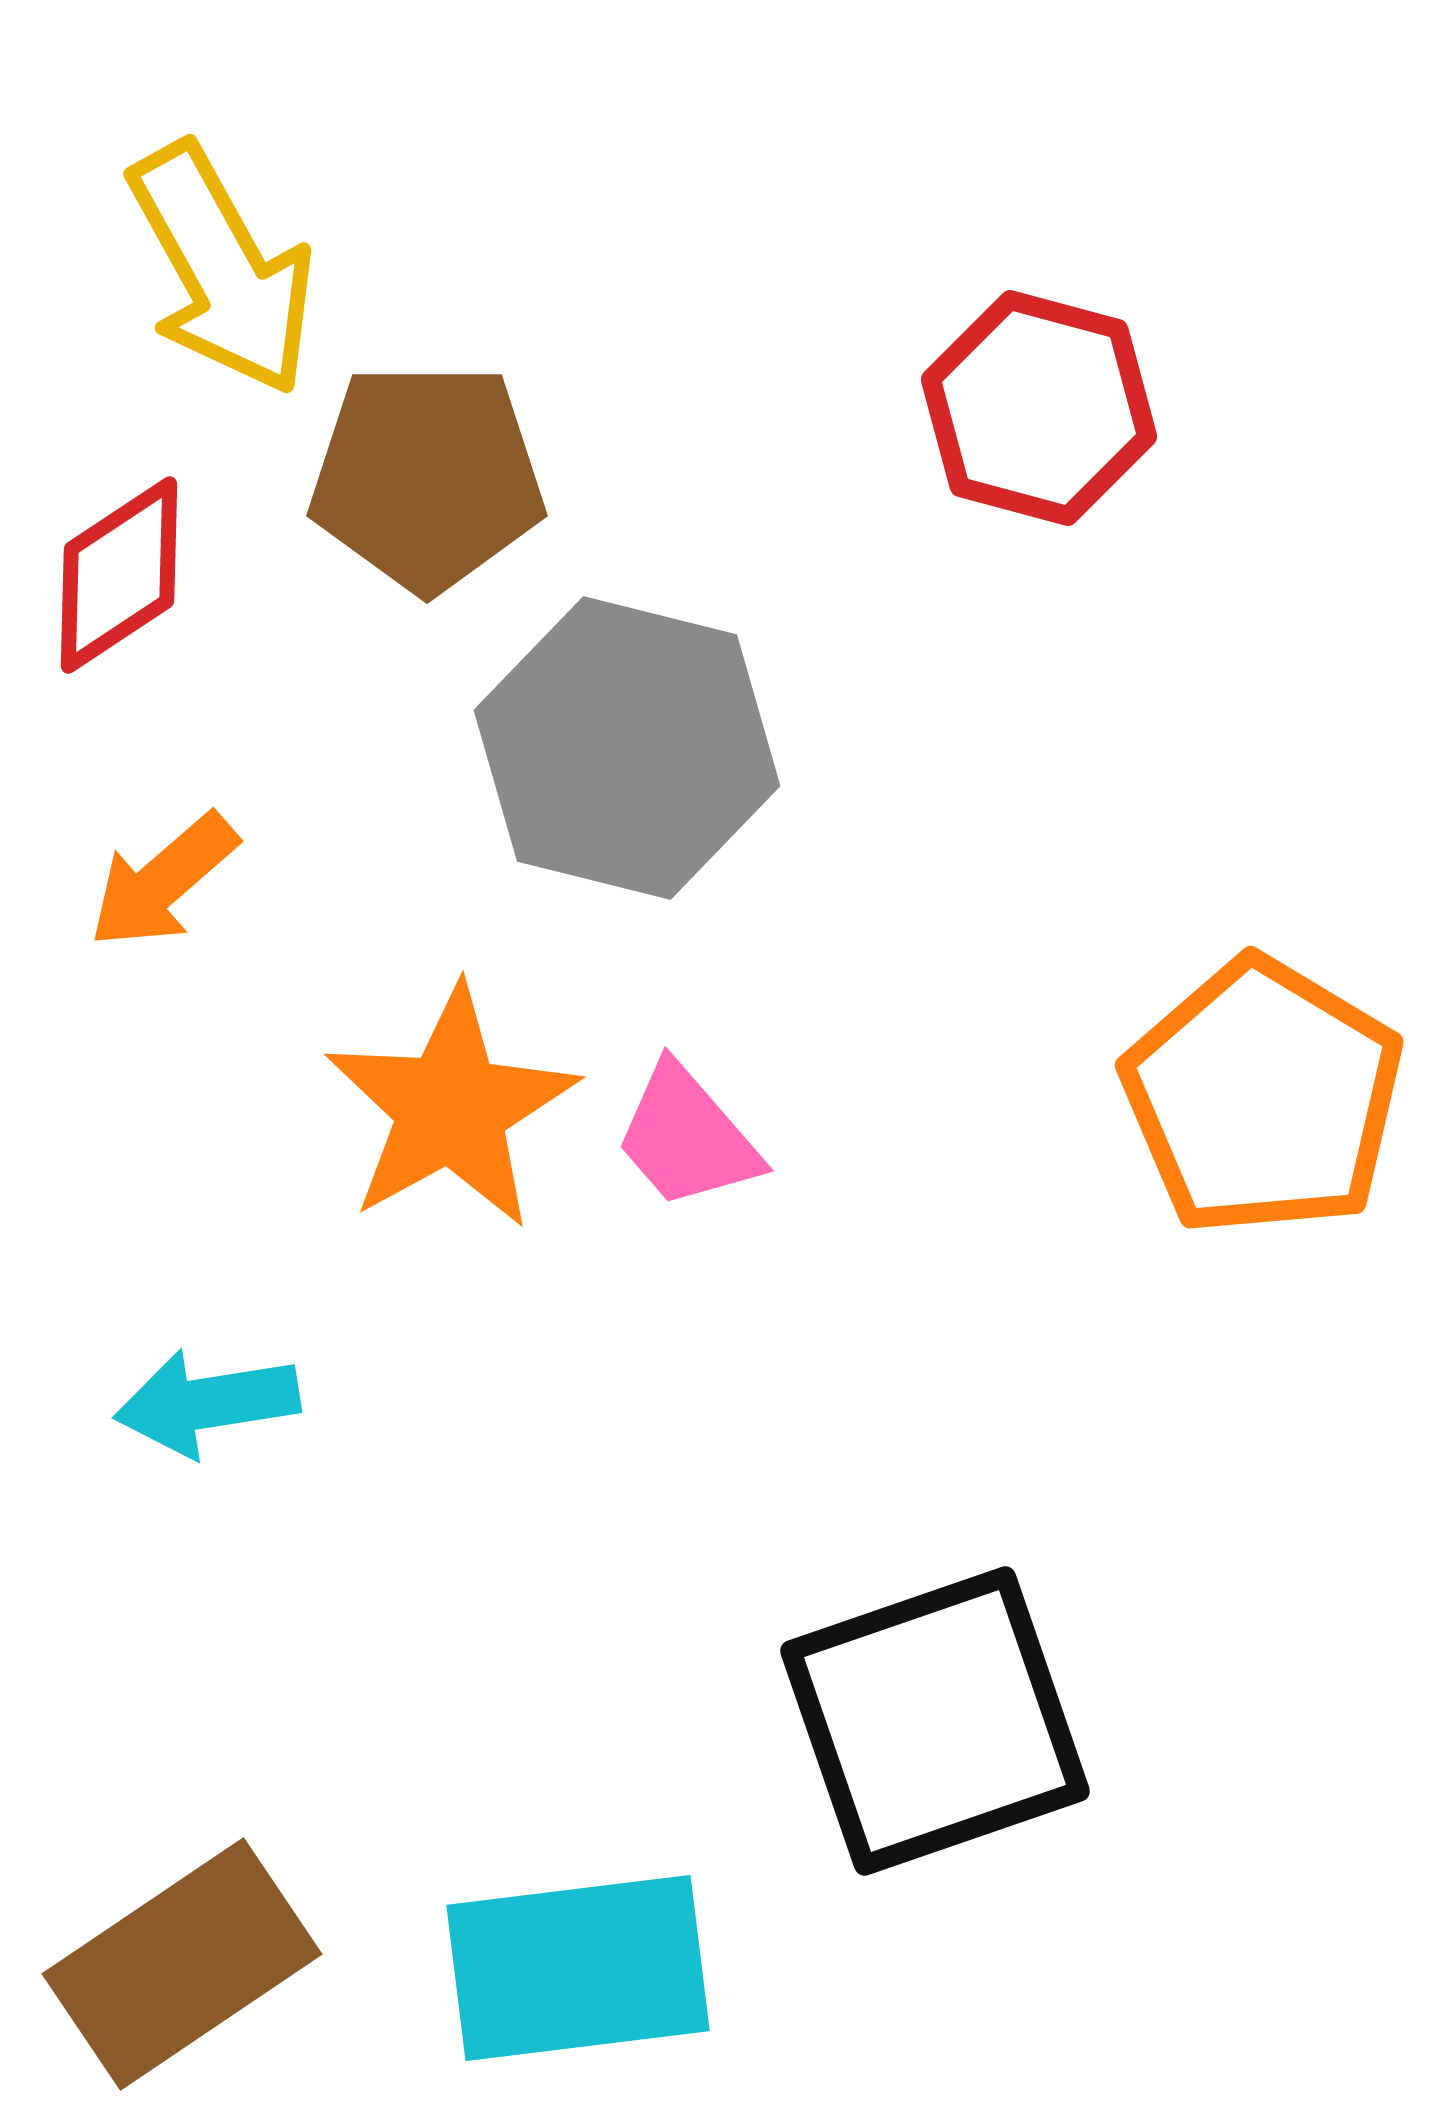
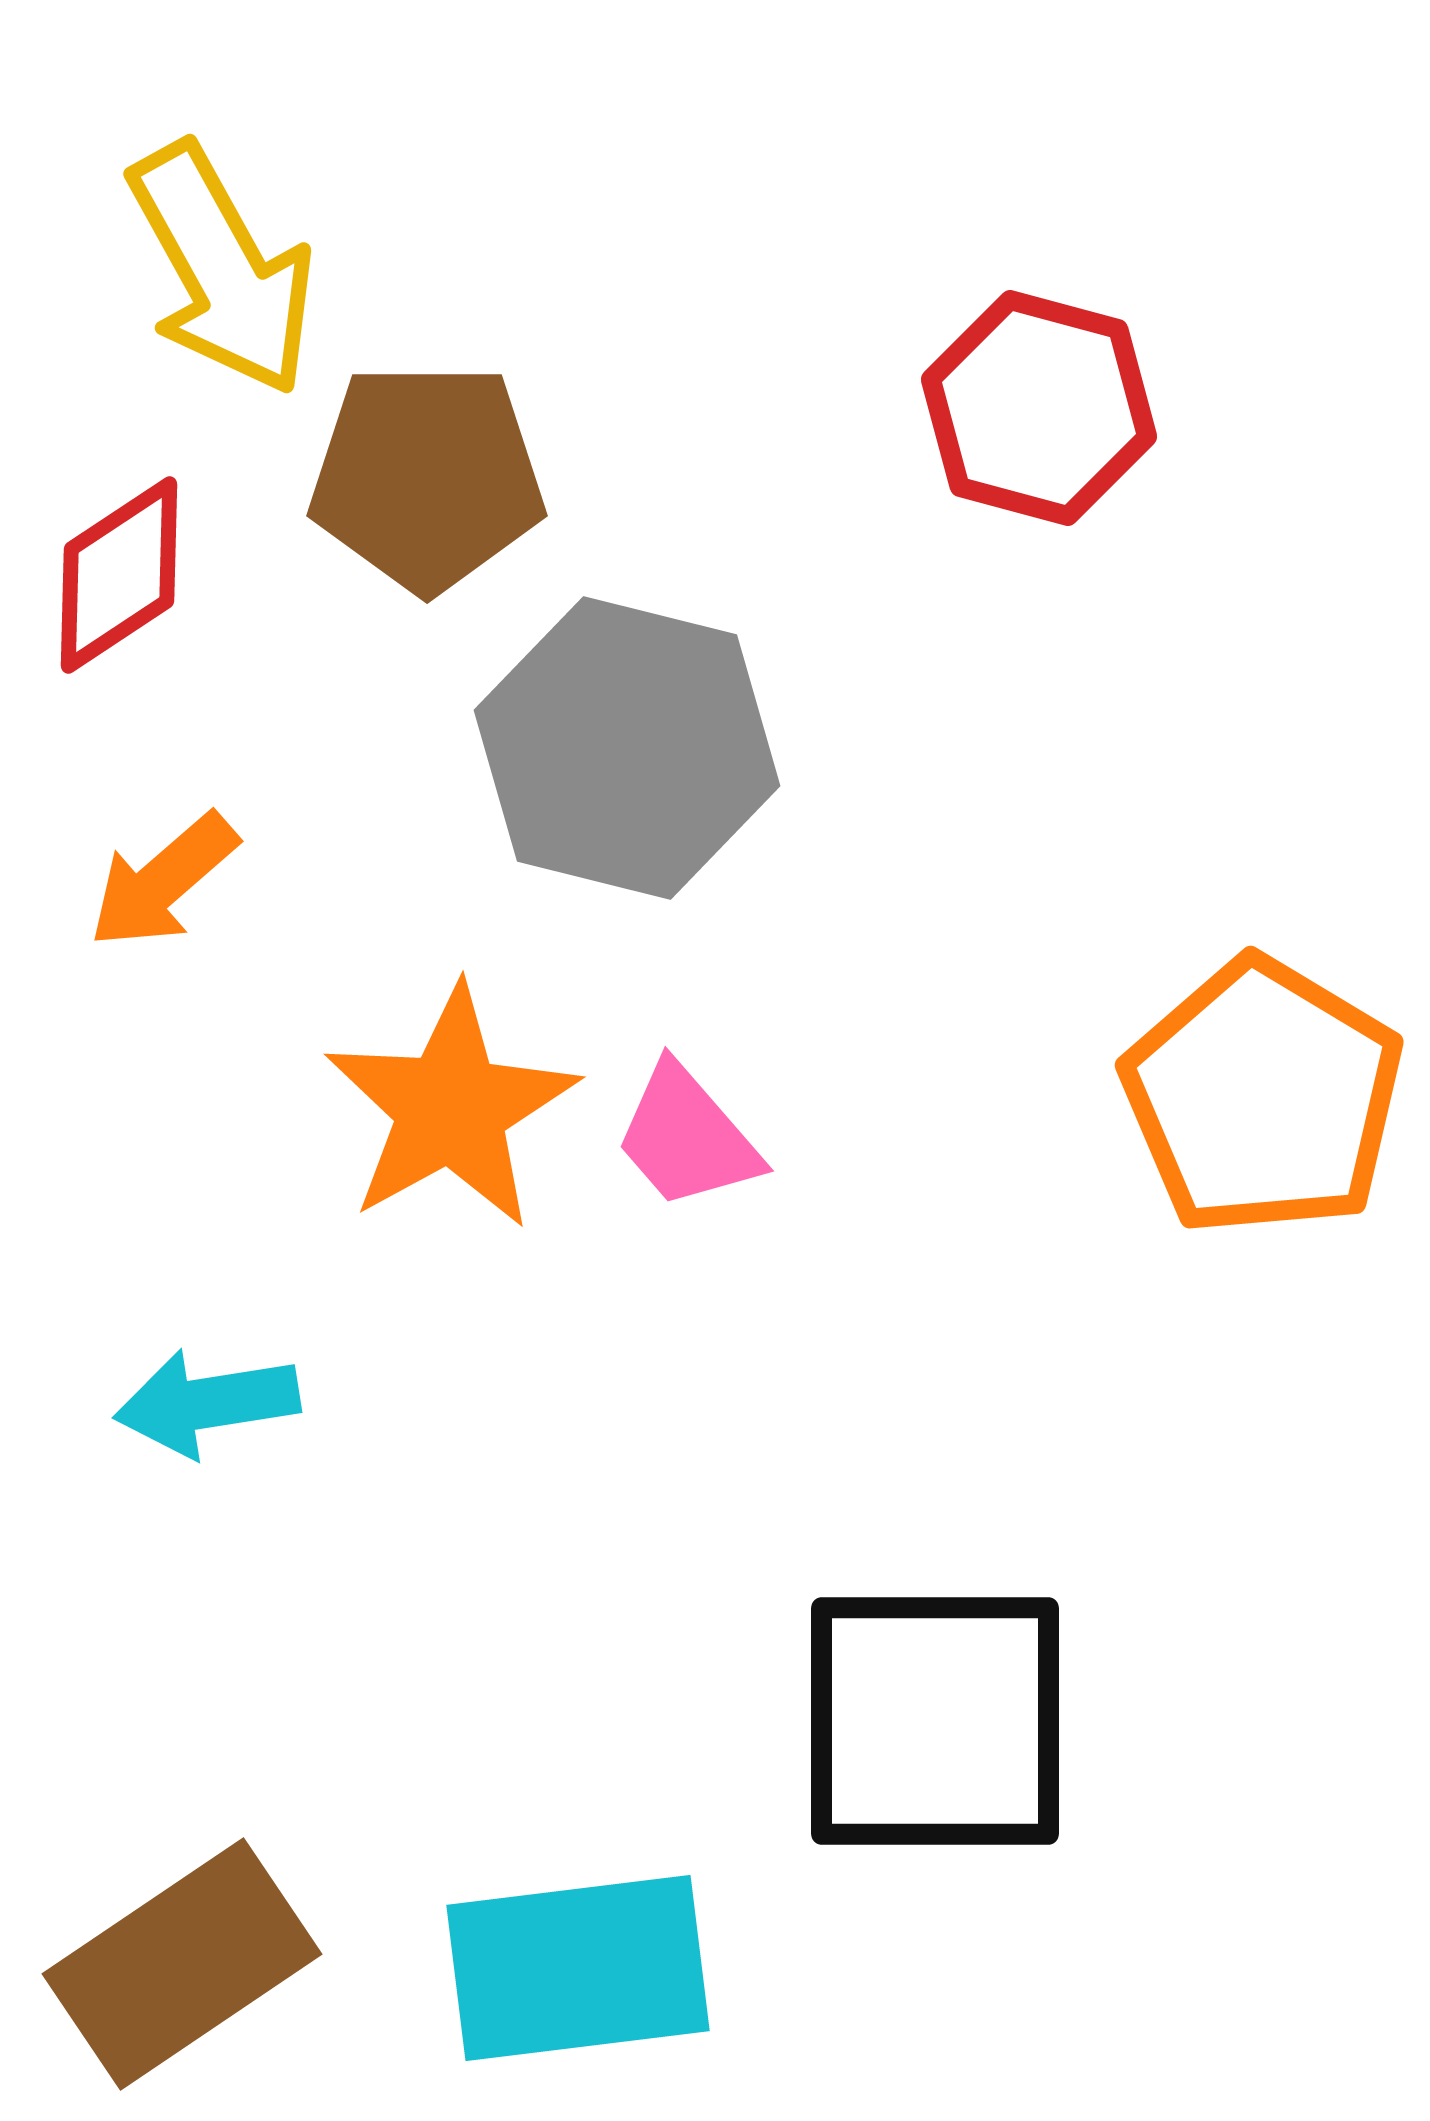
black square: rotated 19 degrees clockwise
